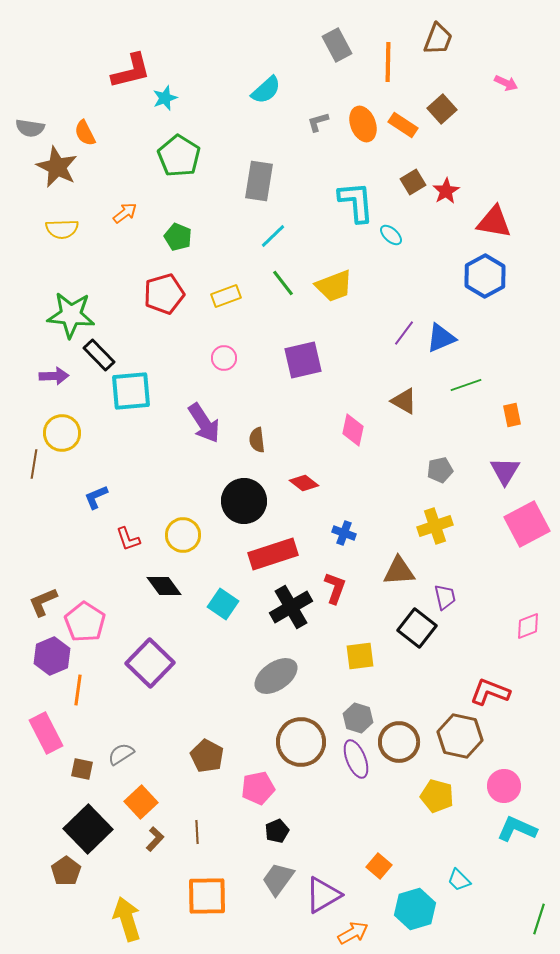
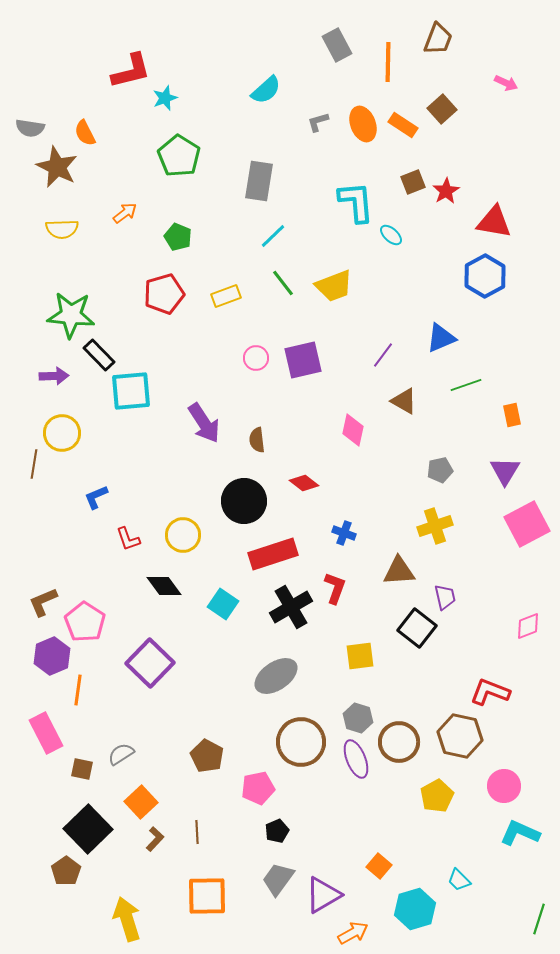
brown square at (413, 182): rotated 10 degrees clockwise
purple line at (404, 333): moved 21 px left, 22 px down
pink circle at (224, 358): moved 32 px right
yellow pentagon at (437, 796): rotated 28 degrees clockwise
cyan L-shape at (517, 829): moved 3 px right, 4 px down
